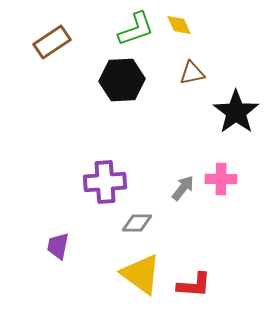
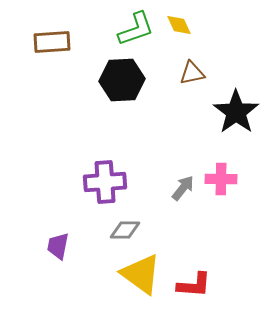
brown rectangle: rotated 30 degrees clockwise
gray diamond: moved 12 px left, 7 px down
